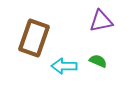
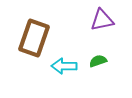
purple triangle: moved 1 px right, 1 px up
green semicircle: rotated 42 degrees counterclockwise
